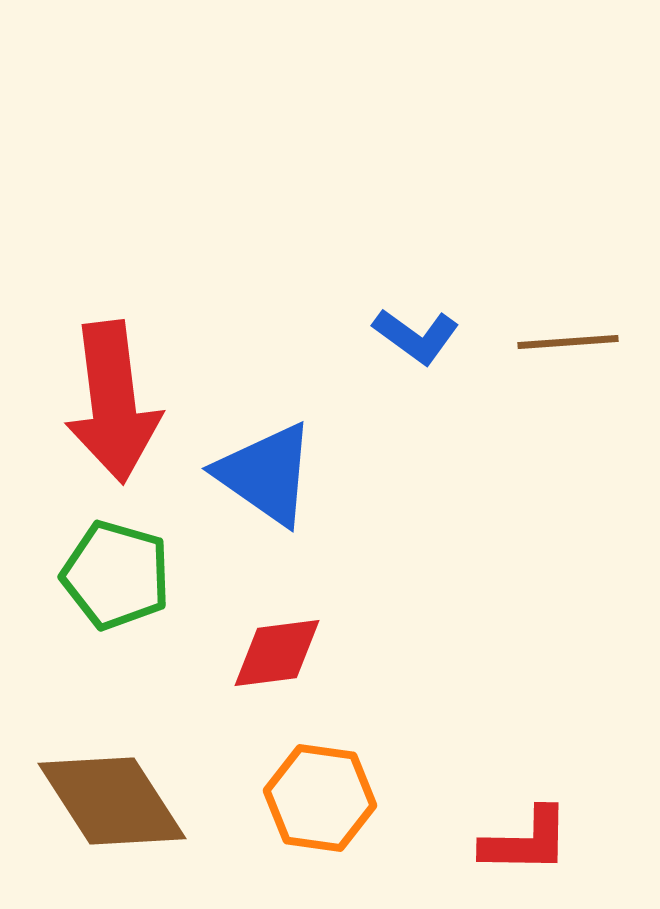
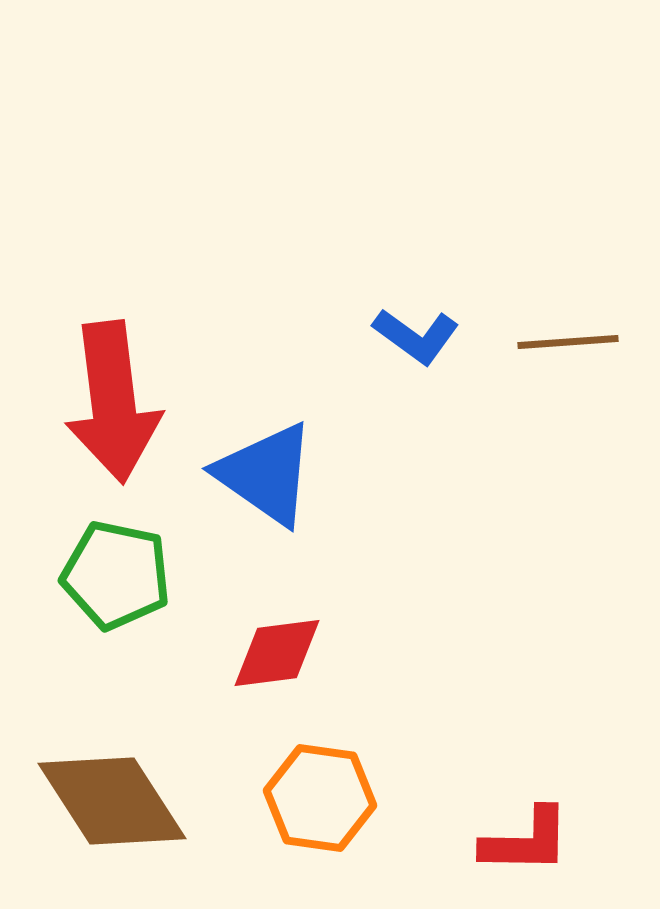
green pentagon: rotated 4 degrees counterclockwise
